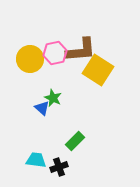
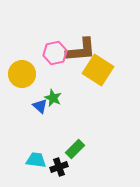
yellow circle: moved 8 px left, 15 px down
blue triangle: moved 2 px left, 2 px up
green rectangle: moved 8 px down
